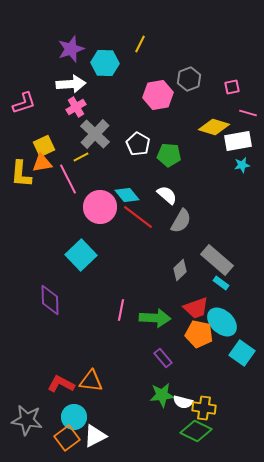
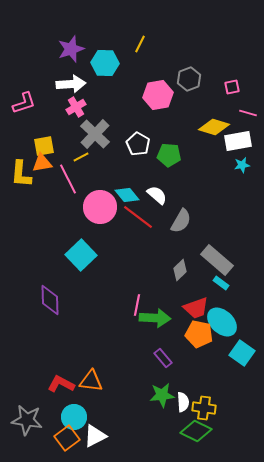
yellow square at (44, 146): rotated 15 degrees clockwise
white semicircle at (167, 195): moved 10 px left
pink line at (121, 310): moved 16 px right, 5 px up
white semicircle at (183, 402): rotated 108 degrees counterclockwise
